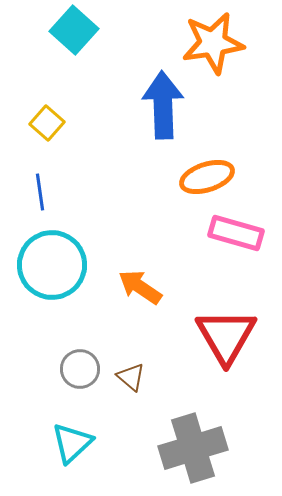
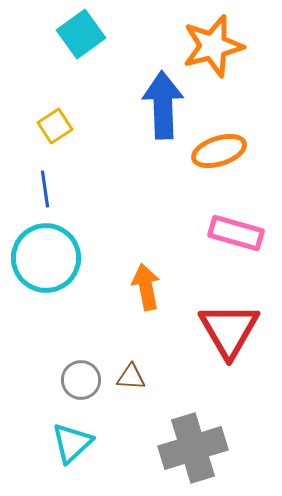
cyan square: moved 7 px right, 4 px down; rotated 12 degrees clockwise
orange star: moved 3 px down; rotated 6 degrees counterclockwise
yellow square: moved 8 px right, 3 px down; rotated 16 degrees clockwise
orange ellipse: moved 12 px right, 26 px up
blue line: moved 5 px right, 3 px up
cyan circle: moved 6 px left, 7 px up
orange arrow: moved 6 px right; rotated 45 degrees clockwise
red triangle: moved 3 px right, 6 px up
gray circle: moved 1 px right, 11 px down
brown triangle: rotated 36 degrees counterclockwise
